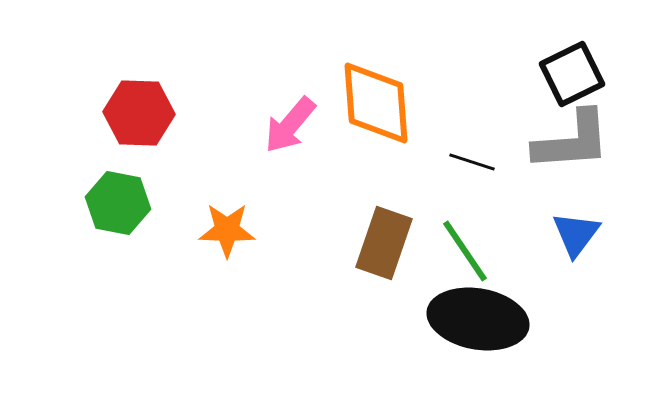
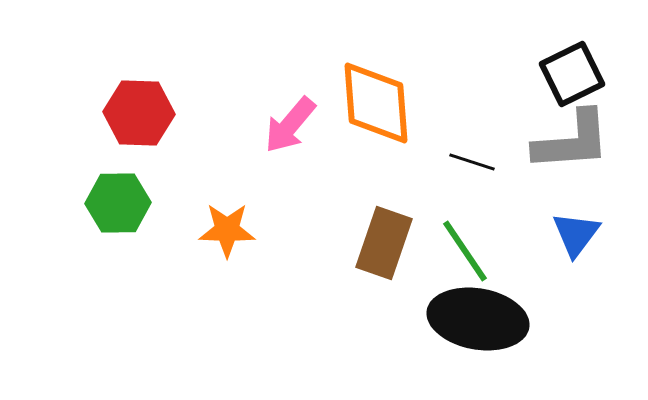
green hexagon: rotated 12 degrees counterclockwise
